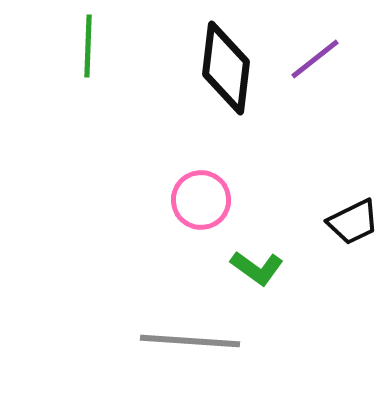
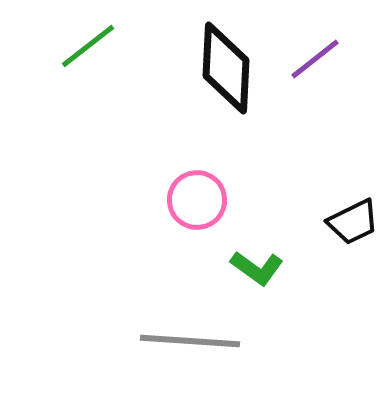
green line: rotated 50 degrees clockwise
black diamond: rotated 4 degrees counterclockwise
pink circle: moved 4 px left
